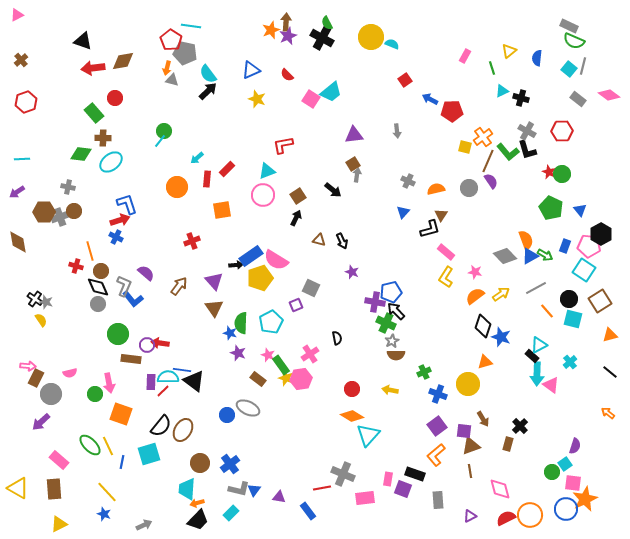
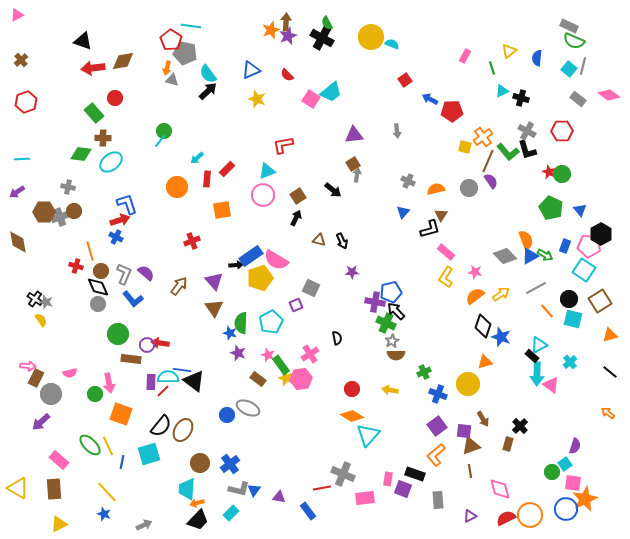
purple star at (352, 272): rotated 24 degrees counterclockwise
gray L-shape at (124, 286): moved 12 px up
